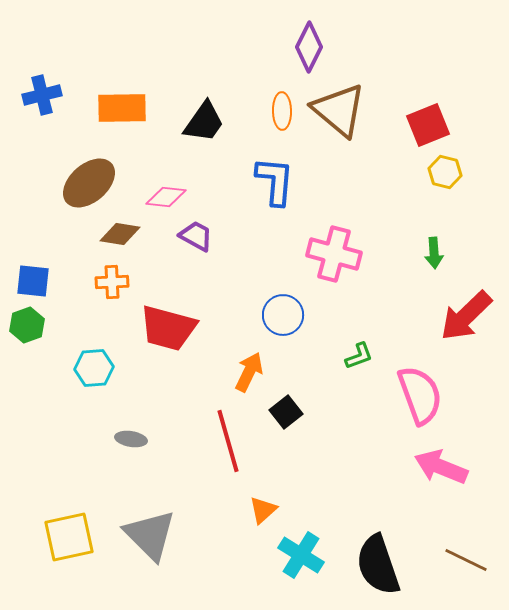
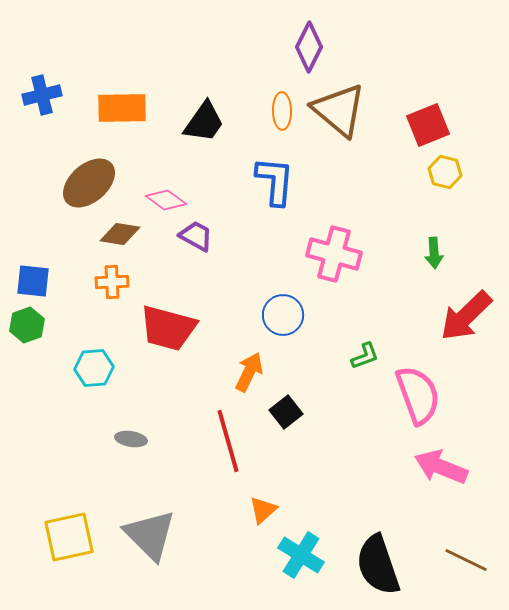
pink diamond: moved 3 px down; rotated 30 degrees clockwise
green L-shape: moved 6 px right
pink semicircle: moved 2 px left
